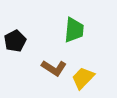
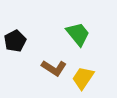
green trapezoid: moved 4 px right, 4 px down; rotated 44 degrees counterclockwise
yellow trapezoid: rotated 10 degrees counterclockwise
